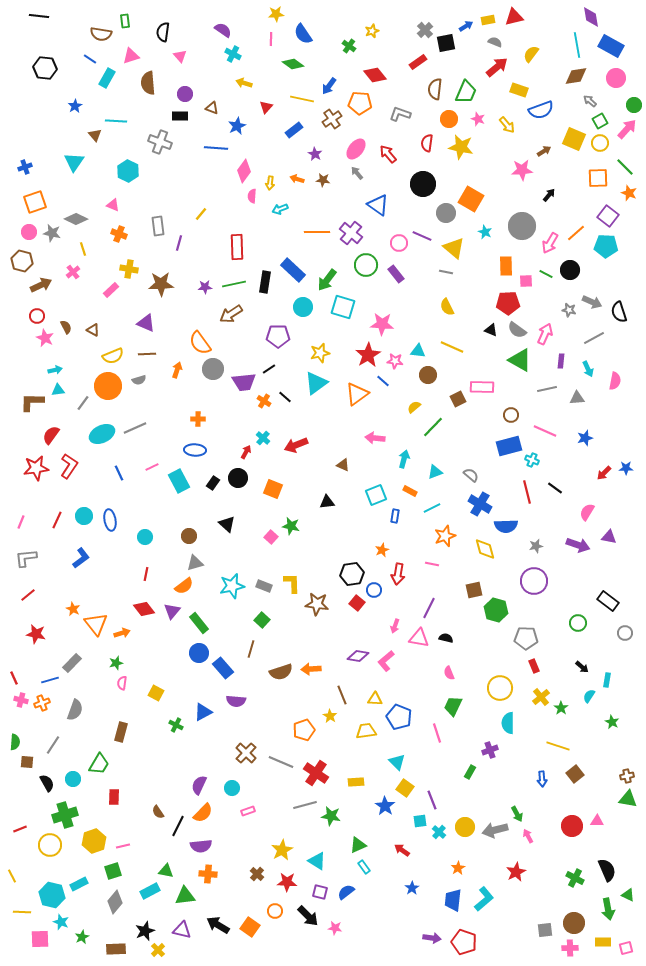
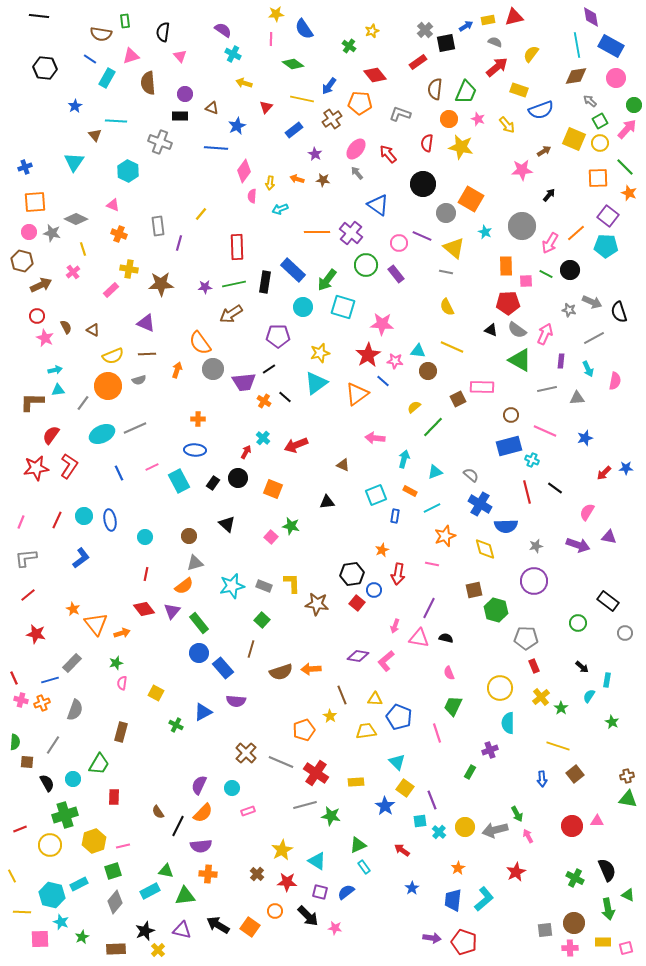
blue semicircle at (303, 34): moved 1 px right, 5 px up
orange square at (35, 202): rotated 15 degrees clockwise
brown circle at (428, 375): moved 4 px up
